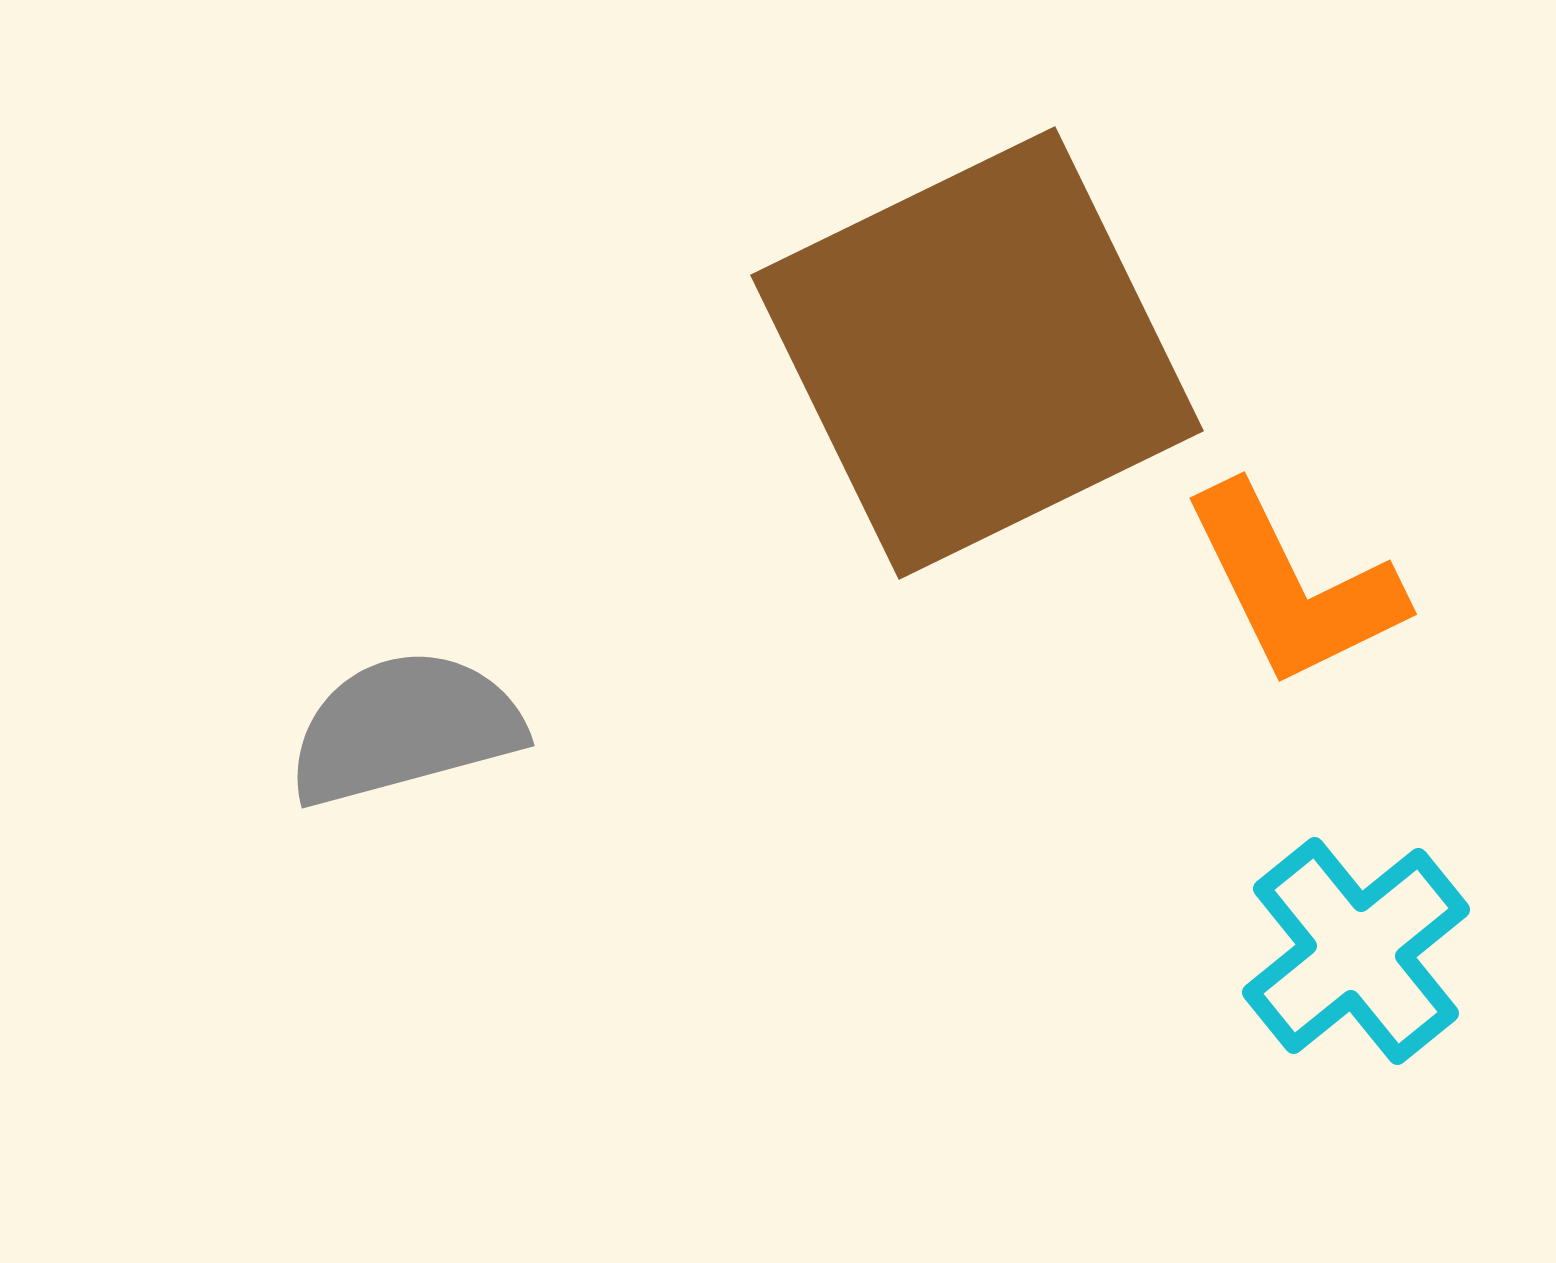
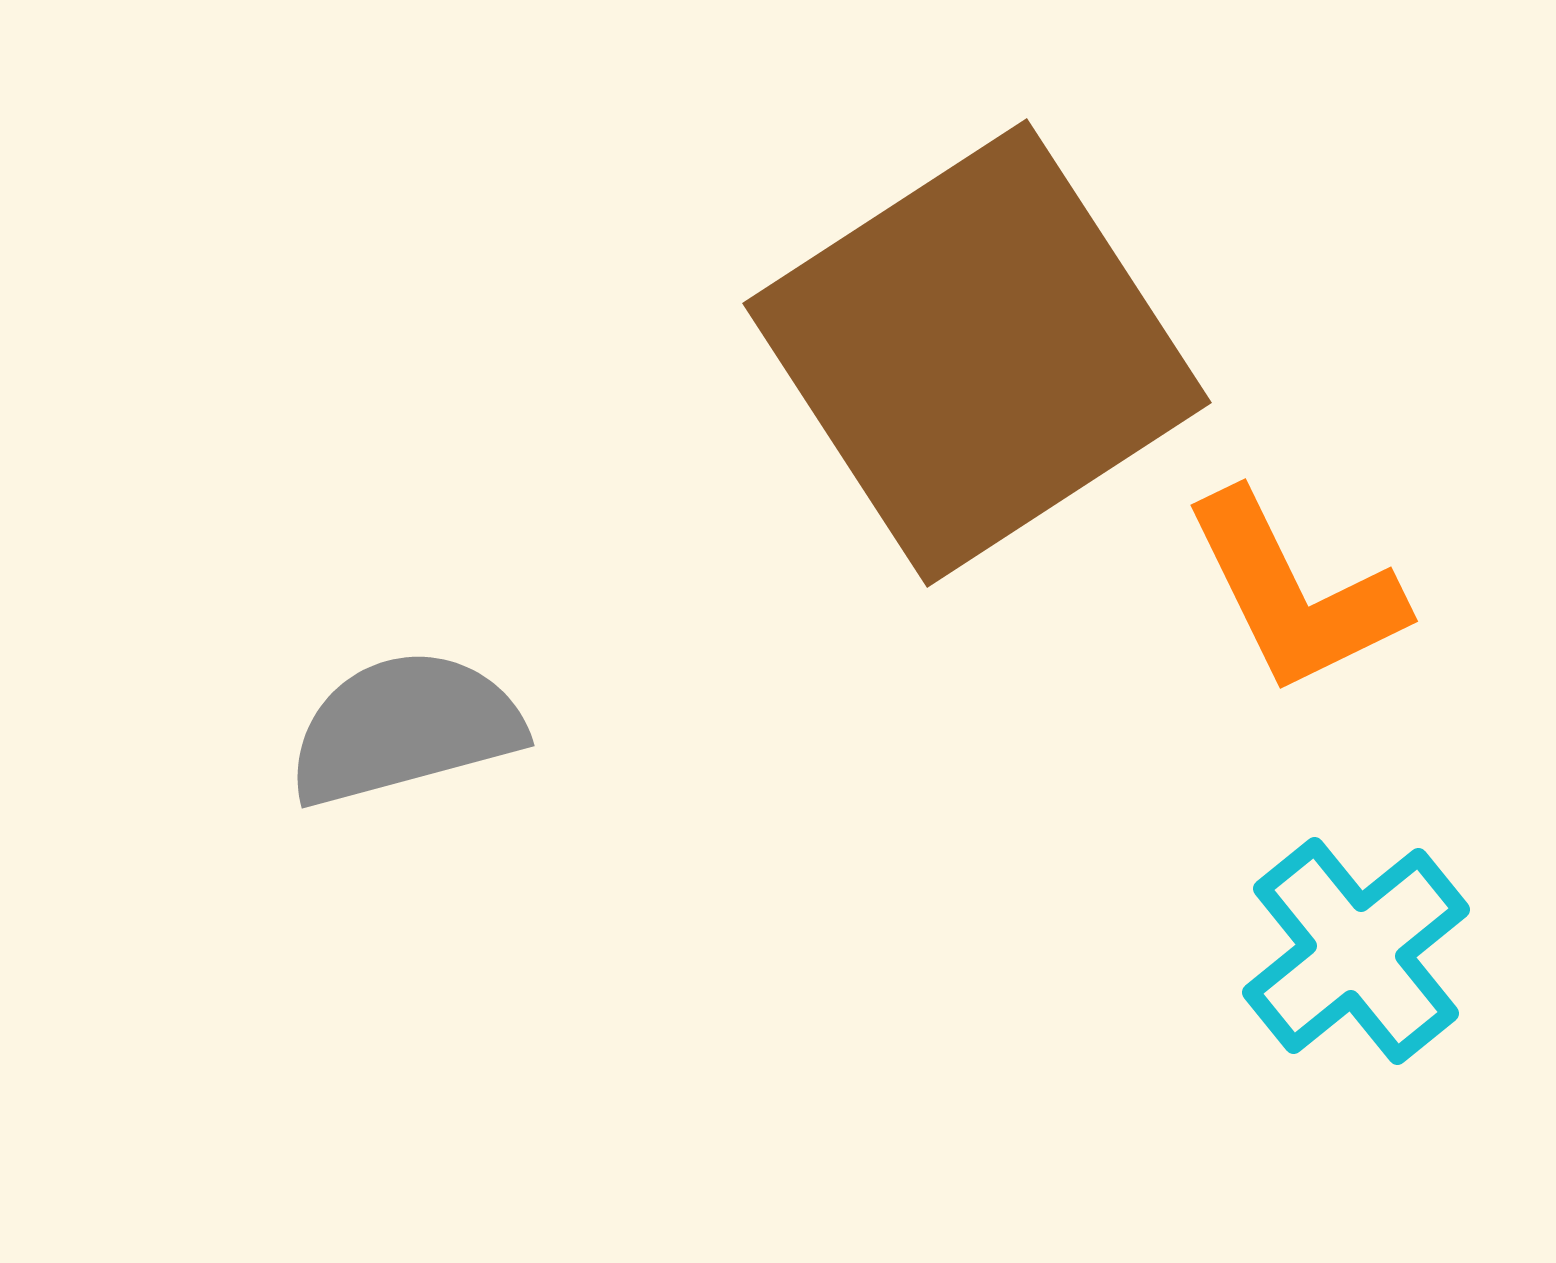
brown square: rotated 7 degrees counterclockwise
orange L-shape: moved 1 px right, 7 px down
